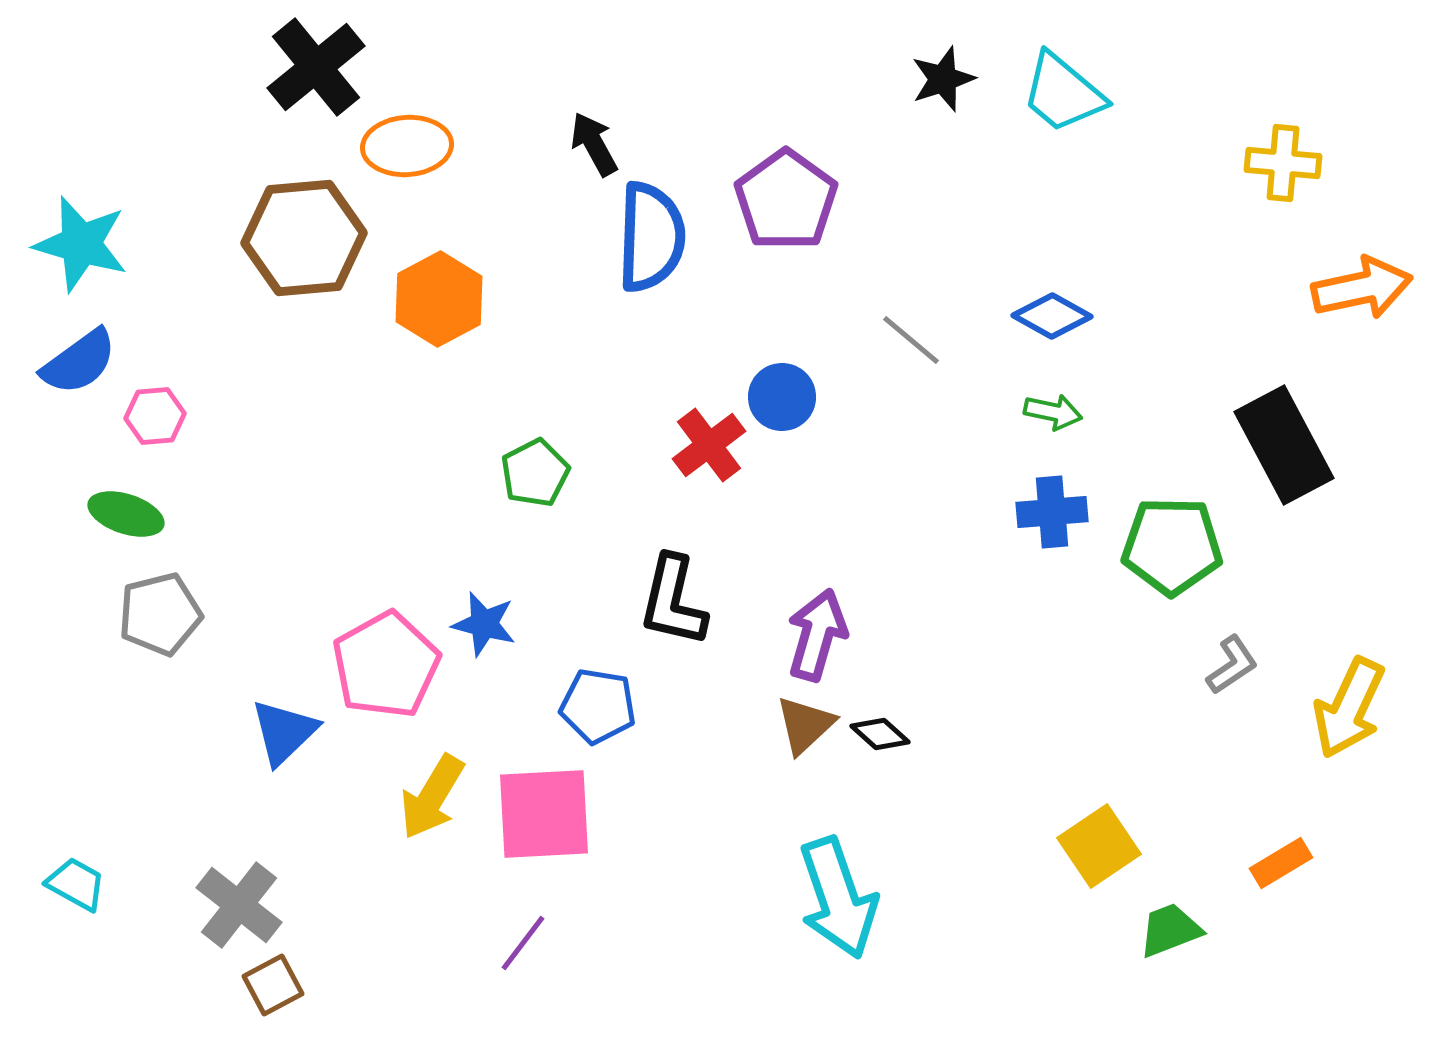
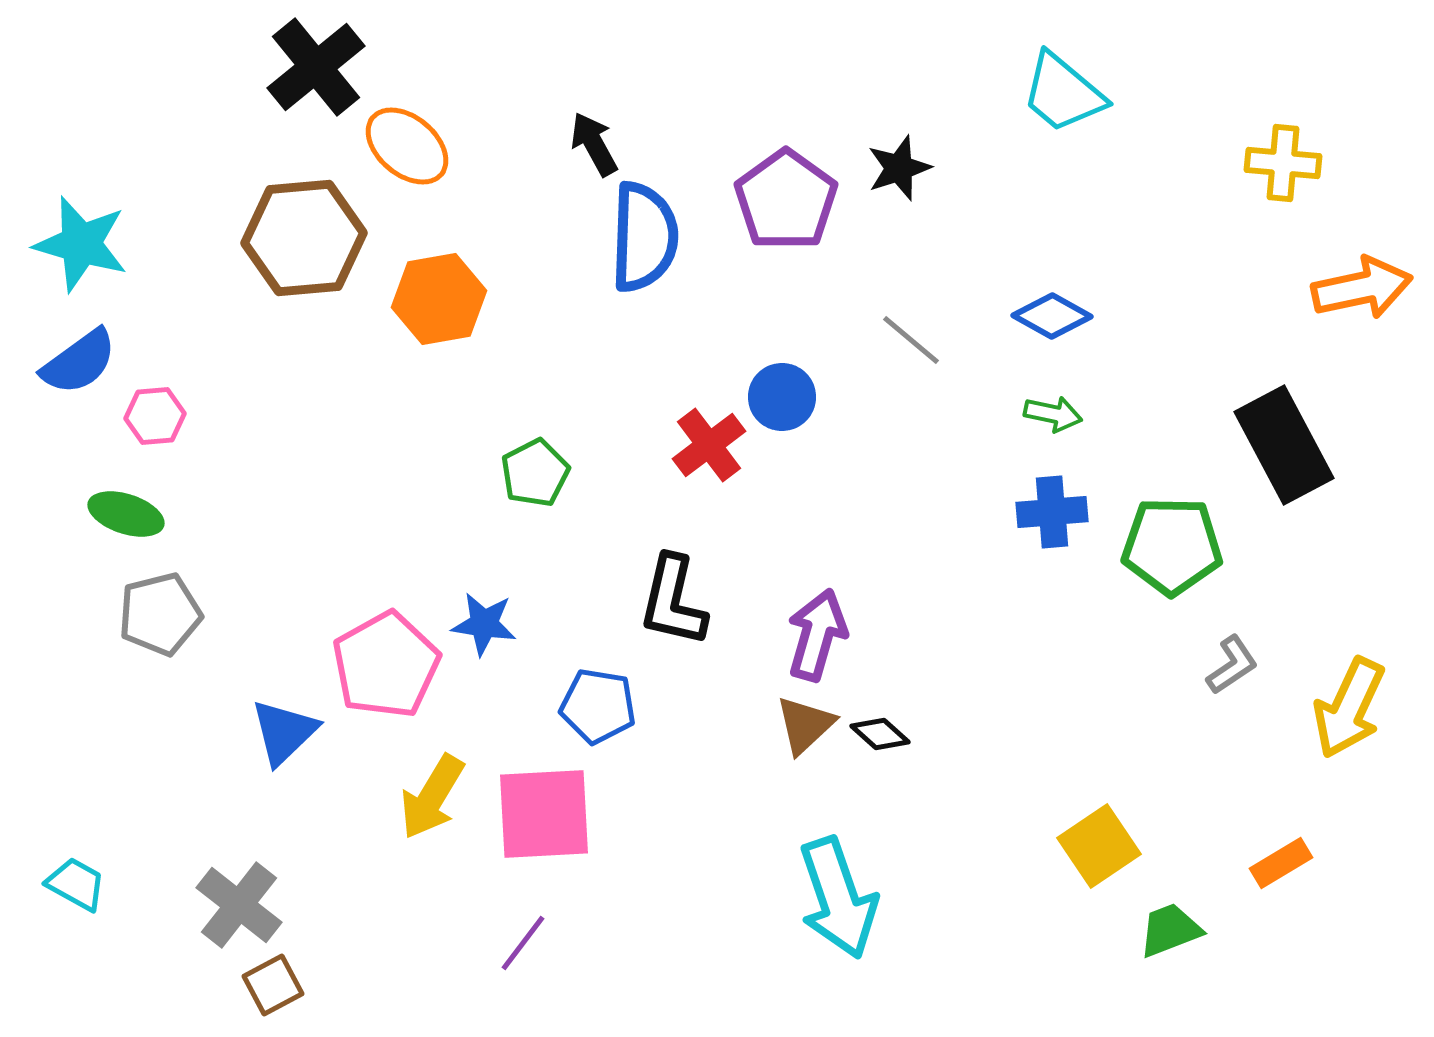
black star at (943, 79): moved 44 px left, 89 px down
orange ellipse at (407, 146): rotated 44 degrees clockwise
blue semicircle at (651, 237): moved 7 px left
orange hexagon at (439, 299): rotated 18 degrees clockwise
green arrow at (1053, 412): moved 2 px down
blue star at (484, 624): rotated 6 degrees counterclockwise
